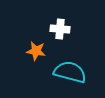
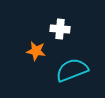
cyan semicircle: moved 2 px right, 2 px up; rotated 36 degrees counterclockwise
